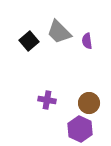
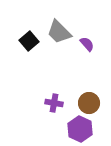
purple semicircle: moved 3 px down; rotated 147 degrees clockwise
purple cross: moved 7 px right, 3 px down
